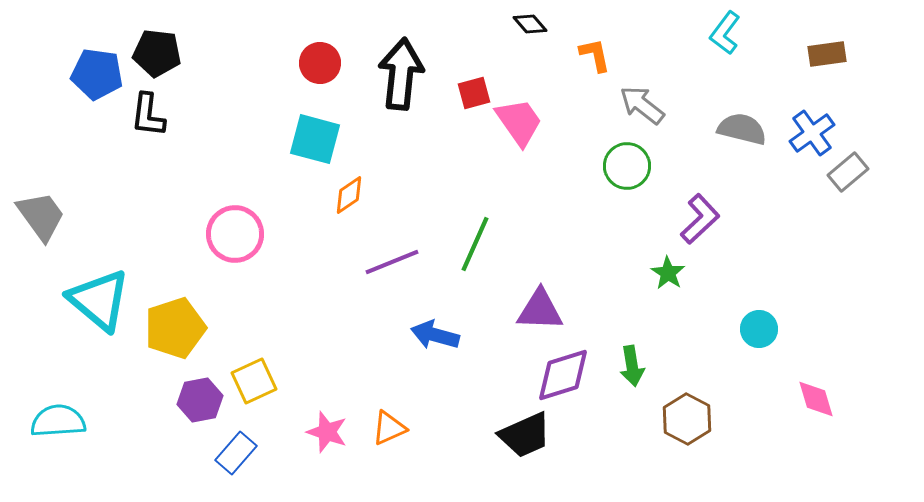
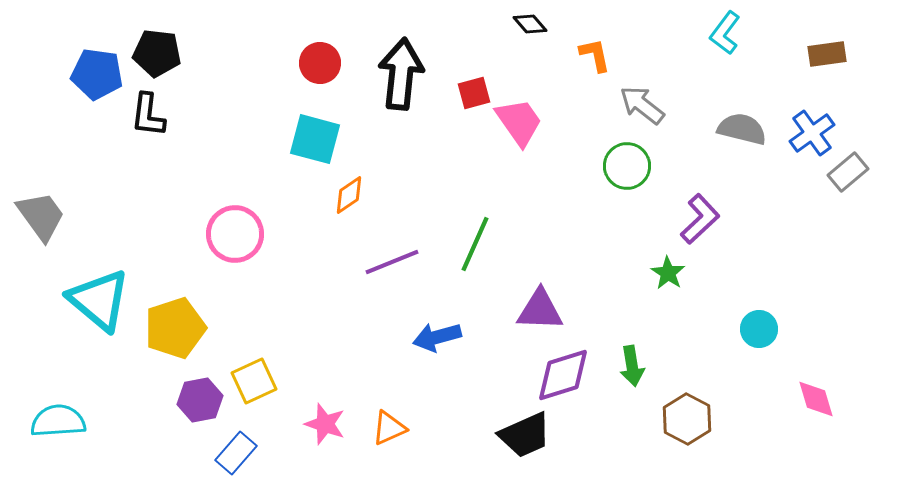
blue arrow: moved 2 px right, 2 px down; rotated 30 degrees counterclockwise
pink star: moved 2 px left, 8 px up
